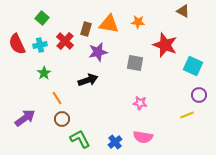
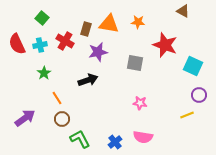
red cross: rotated 12 degrees counterclockwise
